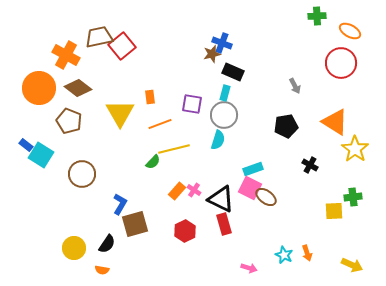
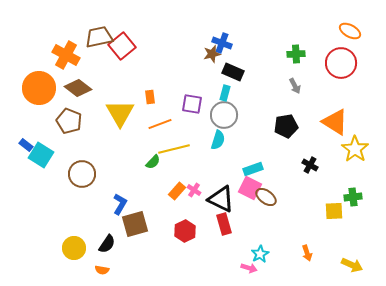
green cross at (317, 16): moved 21 px left, 38 px down
cyan star at (284, 255): moved 24 px left, 1 px up; rotated 18 degrees clockwise
